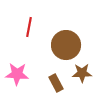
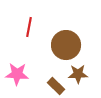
brown star: moved 4 px left, 1 px down
brown rectangle: moved 3 px down; rotated 18 degrees counterclockwise
